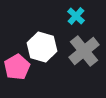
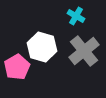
cyan cross: rotated 12 degrees counterclockwise
